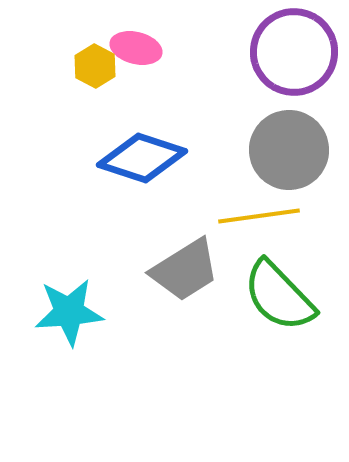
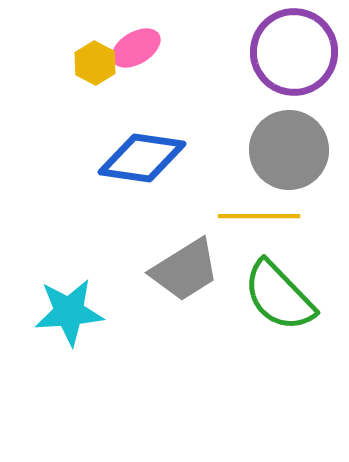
pink ellipse: rotated 45 degrees counterclockwise
yellow hexagon: moved 3 px up
blue diamond: rotated 10 degrees counterclockwise
yellow line: rotated 8 degrees clockwise
